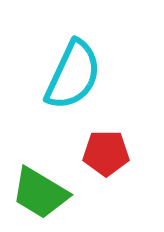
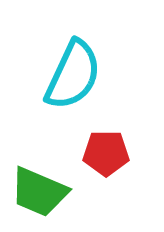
green trapezoid: moved 1 px left, 1 px up; rotated 8 degrees counterclockwise
